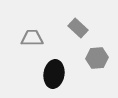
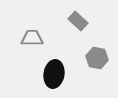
gray rectangle: moved 7 px up
gray hexagon: rotated 15 degrees clockwise
